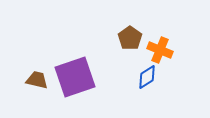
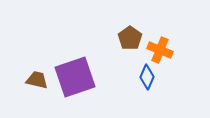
blue diamond: rotated 35 degrees counterclockwise
